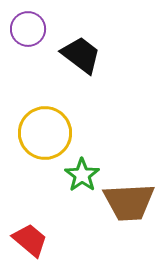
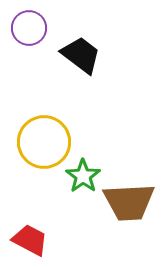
purple circle: moved 1 px right, 1 px up
yellow circle: moved 1 px left, 9 px down
green star: moved 1 px right, 1 px down
red trapezoid: rotated 12 degrees counterclockwise
